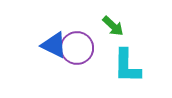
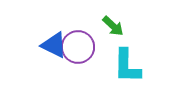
purple circle: moved 1 px right, 1 px up
